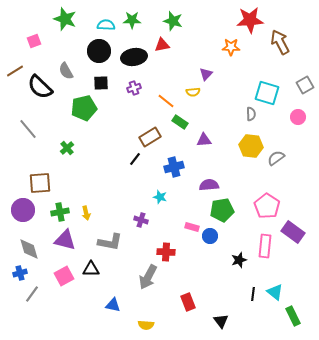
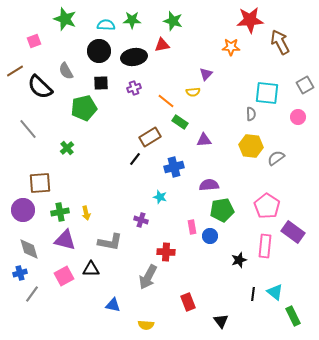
cyan square at (267, 93): rotated 10 degrees counterclockwise
pink rectangle at (192, 227): rotated 64 degrees clockwise
